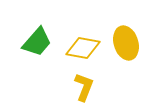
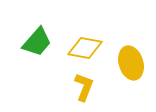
yellow ellipse: moved 5 px right, 20 px down
yellow diamond: moved 2 px right
